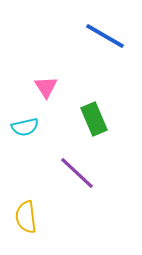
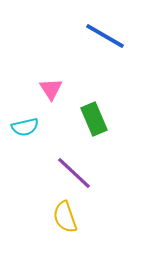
pink triangle: moved 5 px right, 2 px down
purple line: moved 3 px left
yellow semicircle: moved 39 px right; rotated 12 degrees counterclockwise
